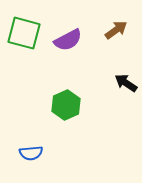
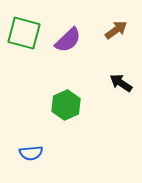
purple semicircle: rotated 16 degrees counterclockwise
black arrow: moved 5 px left
